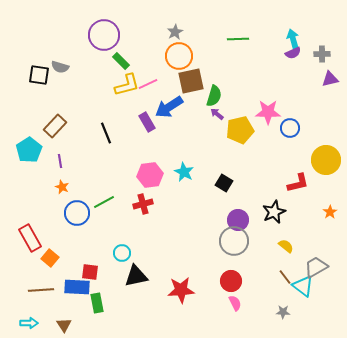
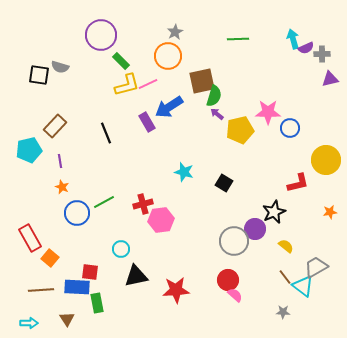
purple circle at (104, 35): moved 3 px left
purple semicircle at (293, 53): moved 13 px right, 5 px up
orange circle at (179, 56): moved 11 px left
brown square at (191, 81): moved 11 px right
cyan pentagon at (29, 150): rotated 20 degrees clockwise
cyan star at (184, 172): rotated 12 degrees counterclockwise
pink hexagon at (150, 175): moved 11 px right, 45 px down
orange star at (330, 212): rotated 24 degrees clockwise
purple circle at (238, 220): moved 17 px right, 9 px down
cyan circle at (122, 253): moved 1 px left, 4 px up
red circle at (231, 281): moved 3 px left, 1 px up
red star at (181, 290): moved 5 px left
pink semicircle at (235, 303): moved 8 px up; rotated 21 degrees counterclockwise
brown triangle at (64, 325): moved 3 px right, 6 px up
